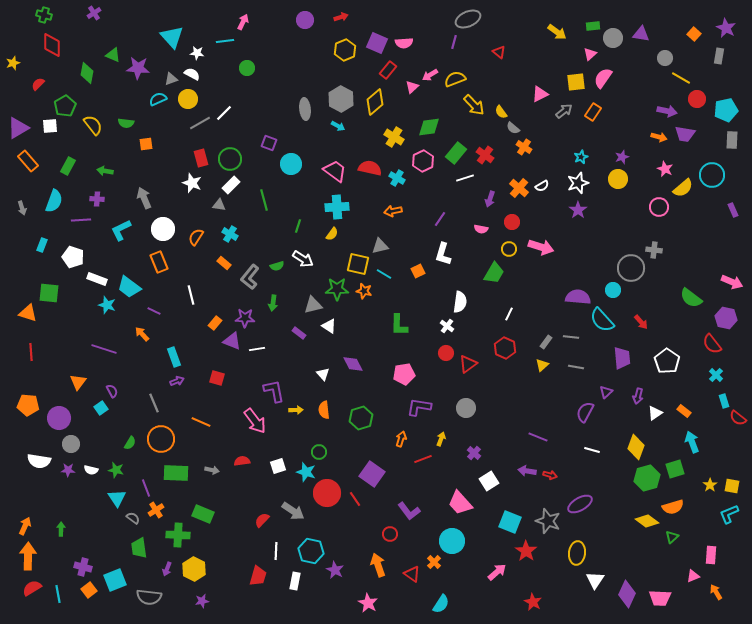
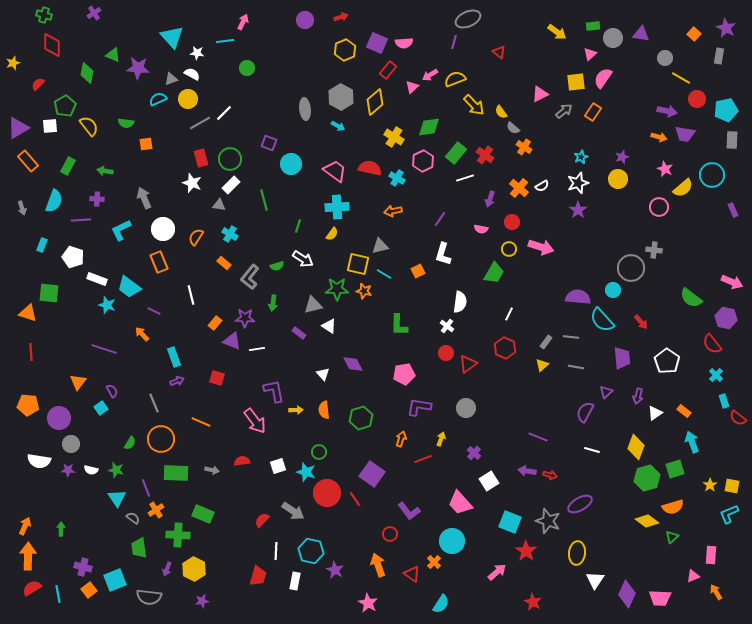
gray hexagon at (341, 99): moved 2 px up
yellow semicircle at (93, 125): moved 4 px left, 1 px down
